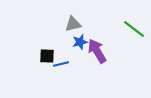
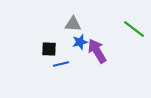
gray triangle: rotated 18 degrees clockwise
black square: moved 2 px right, 7 px up
